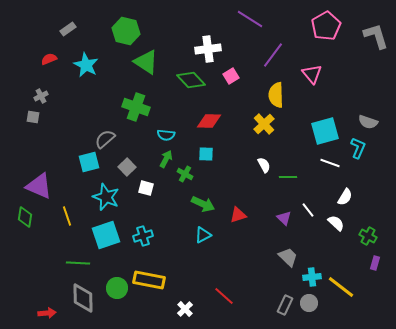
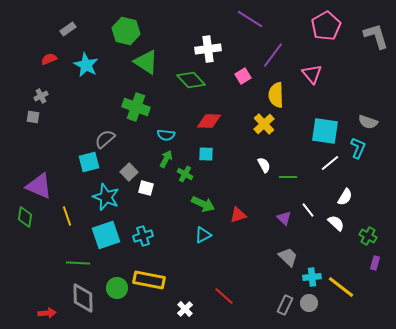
pink square at (231, 76): moved 12 px right
cyan square at (325, 131): rotated 24 degrees clockwise
white line at (330, 163): rotated 60 degrees counterclockwise
gray square at (127, 167): moved 2 px right, 5 px down
